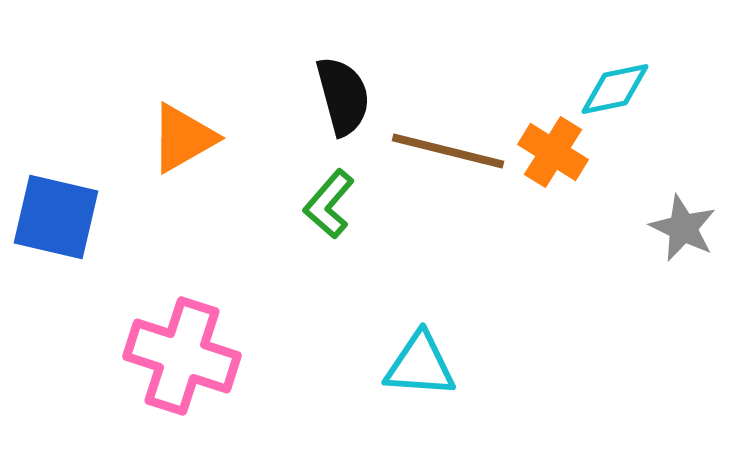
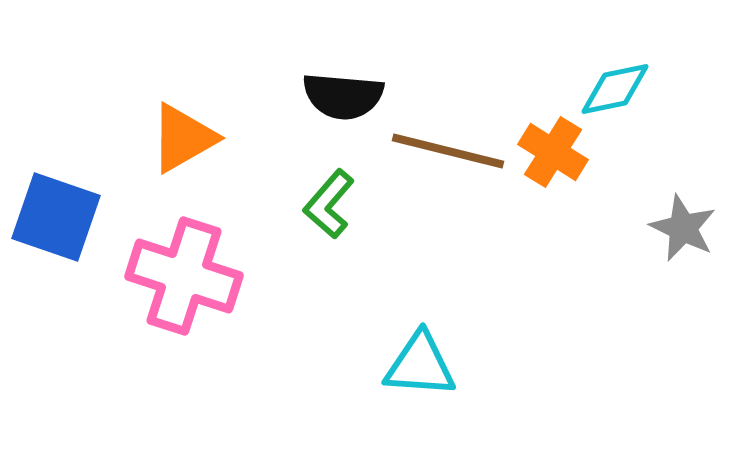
black semicircle: rotated 110 degrees clockwise
blue square: rotated 6 degrees clockwise
pink cross: moved 2 px right, 80 px up
